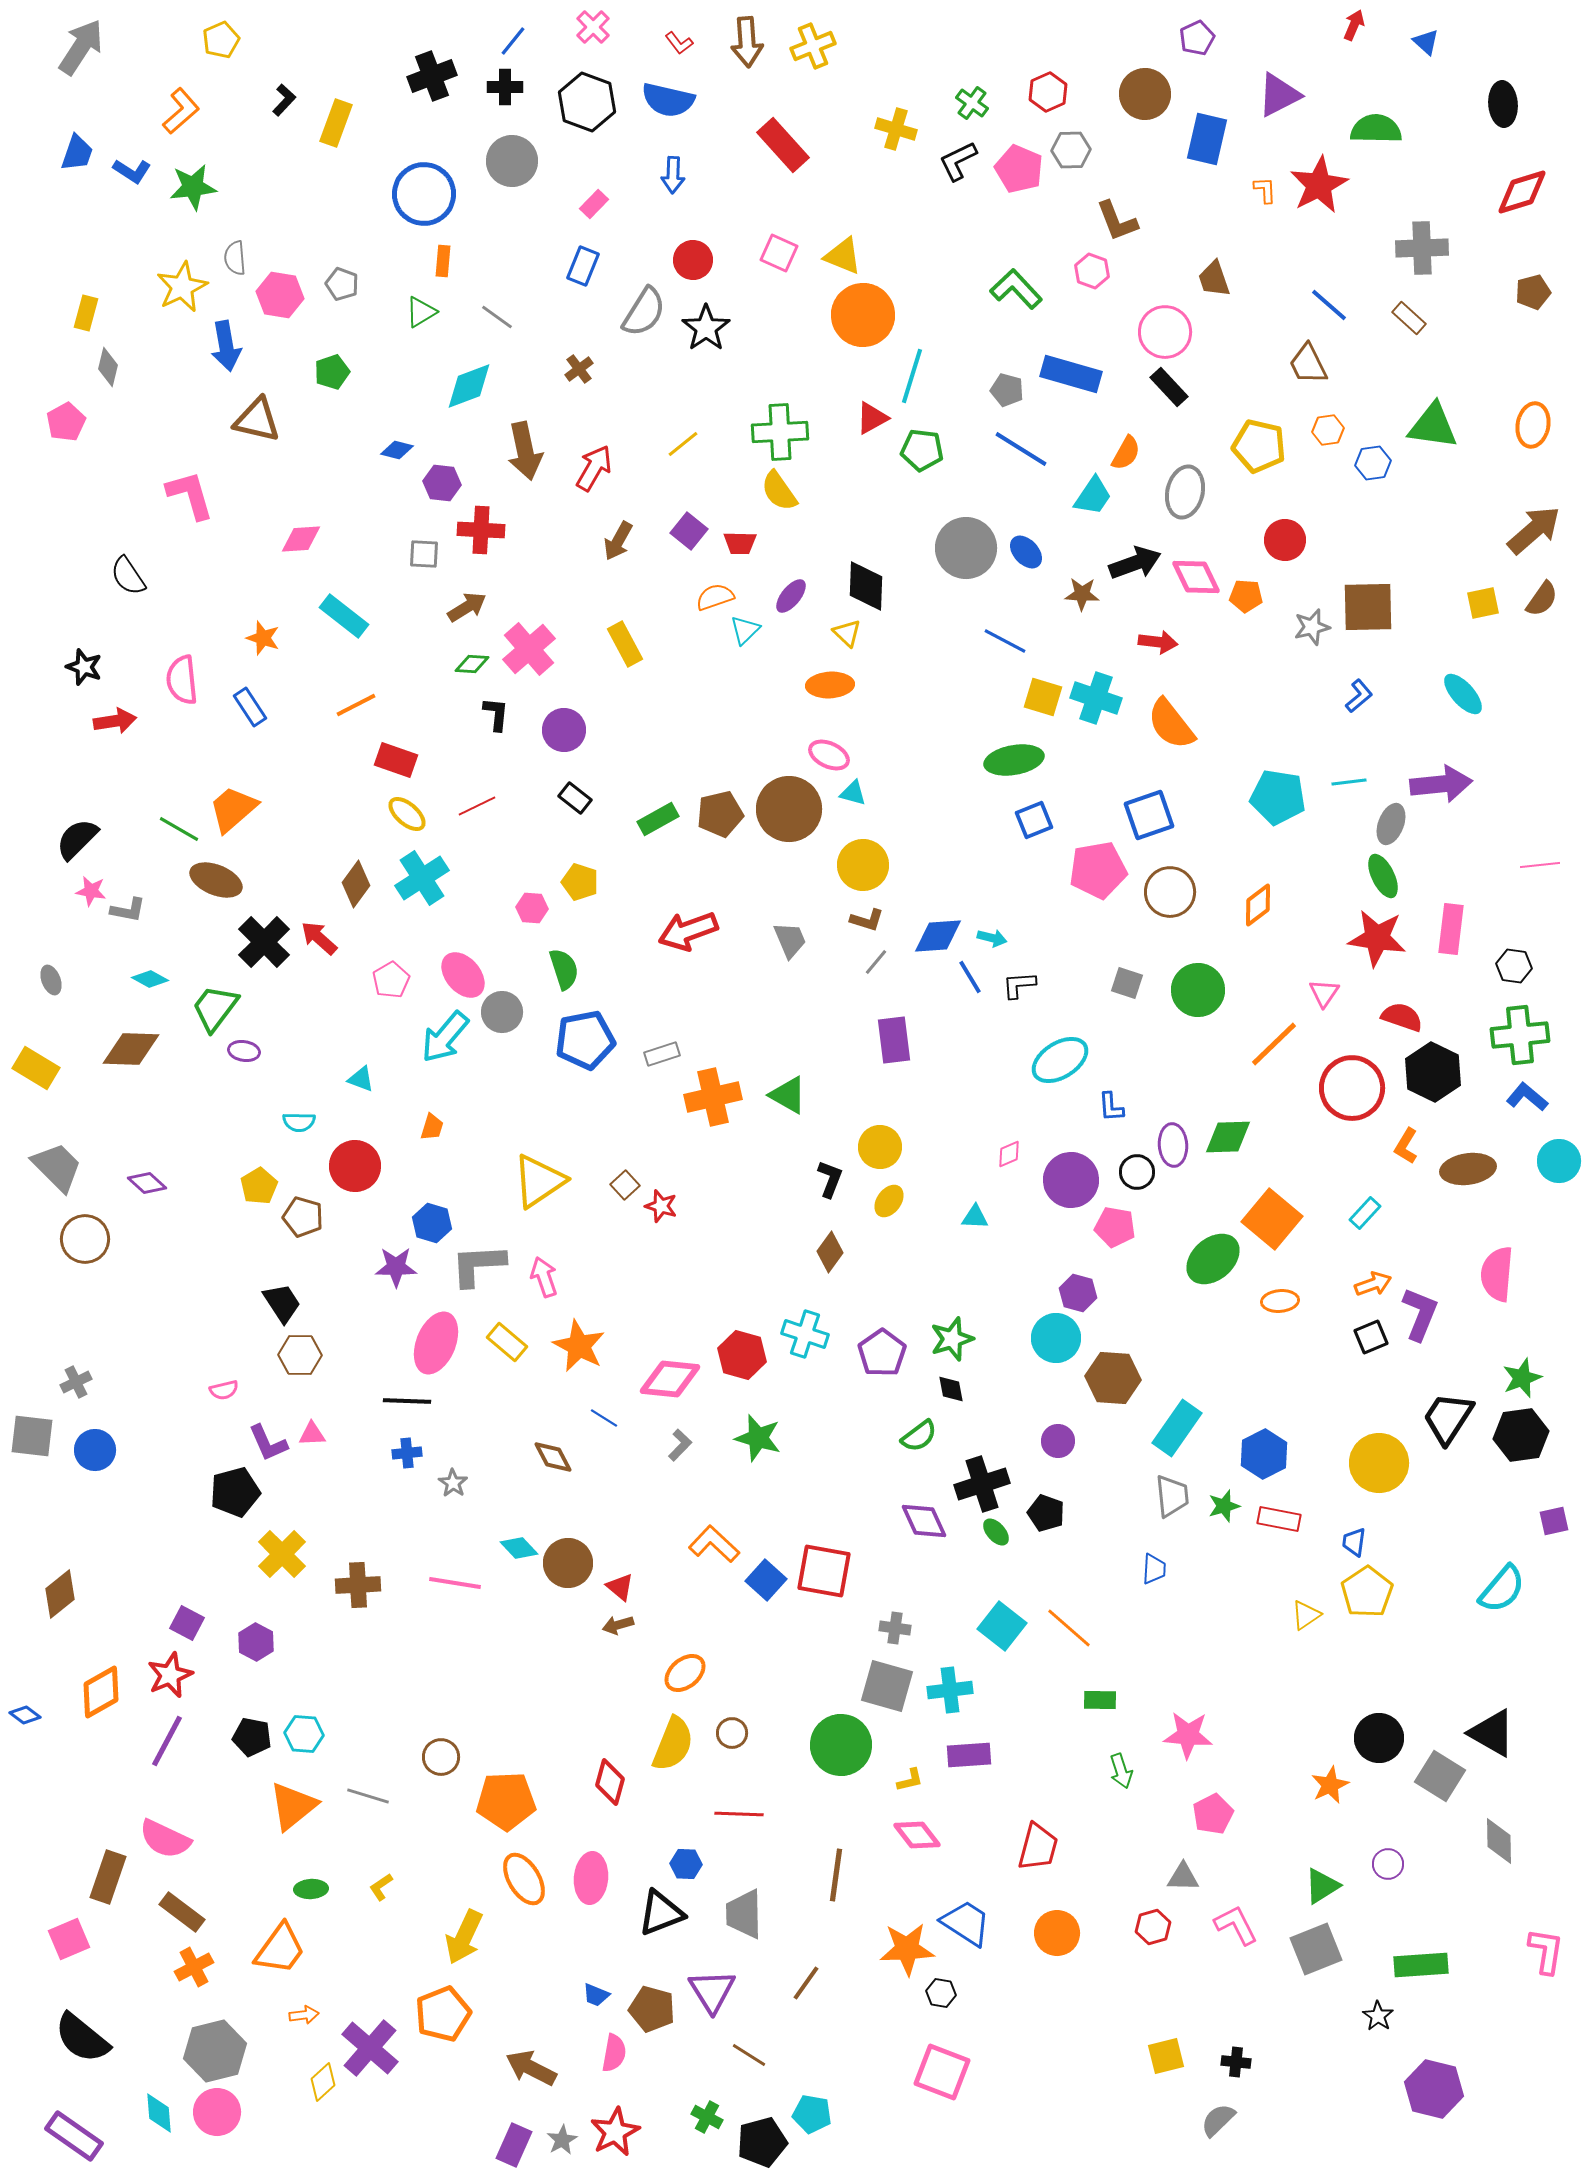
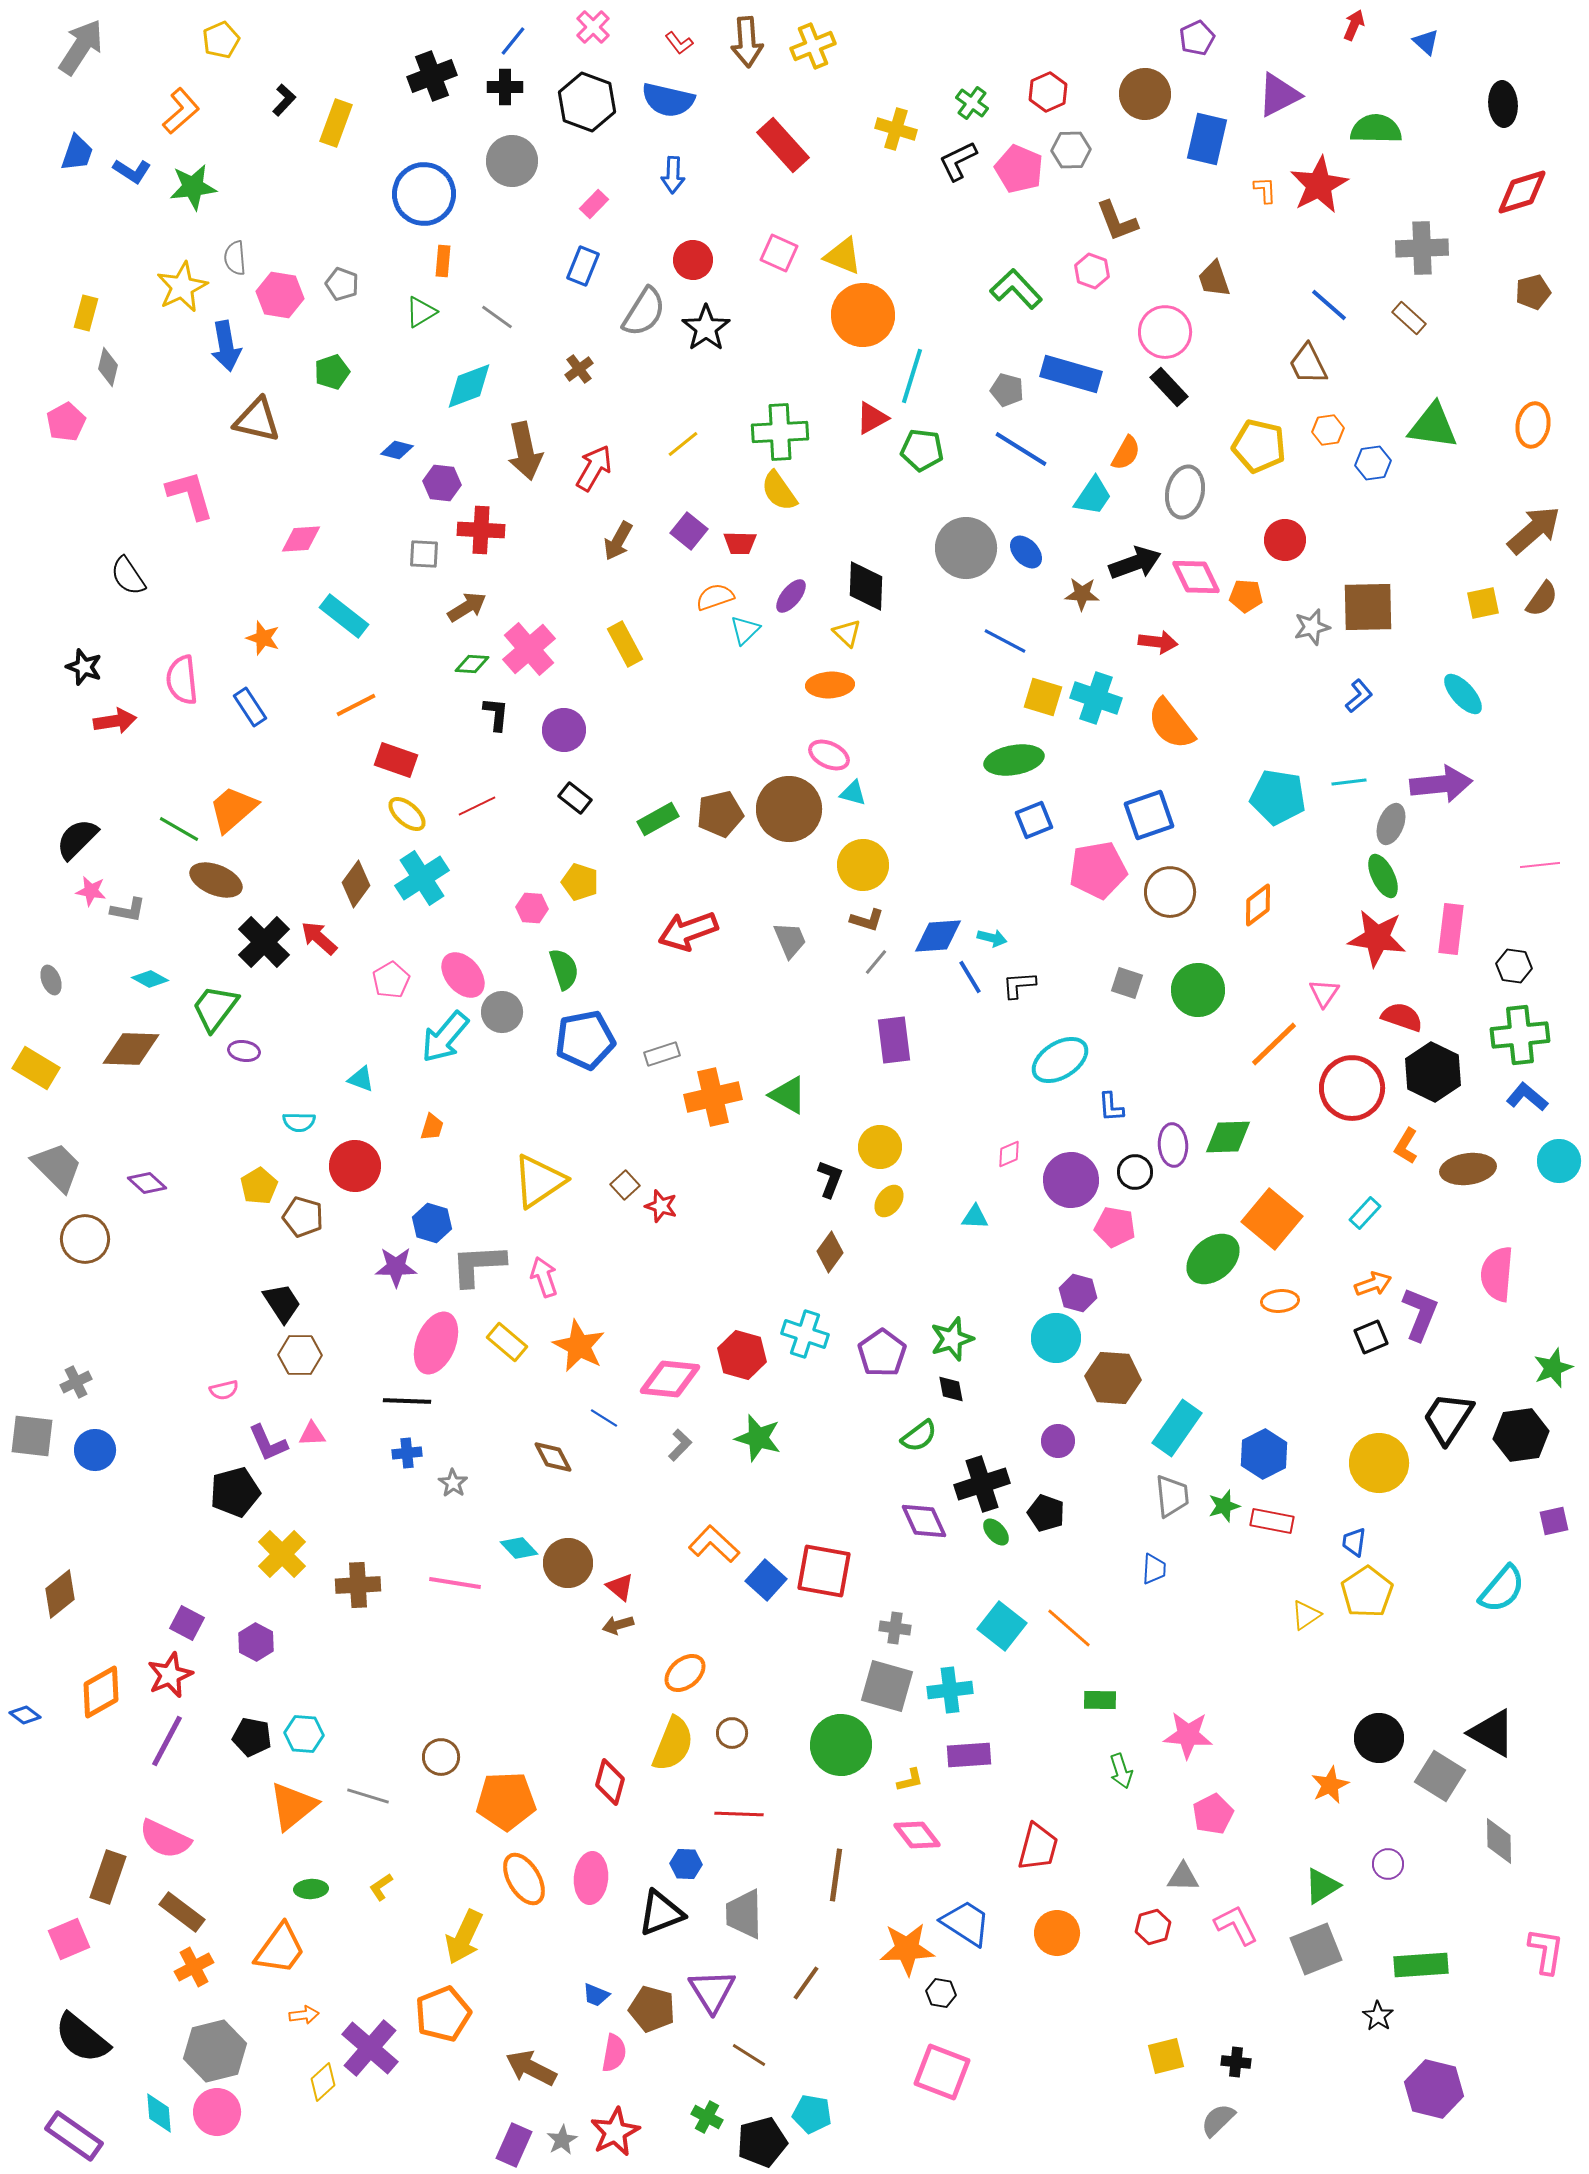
black circle at (1137, 1172): moved 2 px left
green star at (1522, 1378): moved 31 px right, 10 px up
red rectangle at (1279, 1519): moved 7 px left, 2 px down
